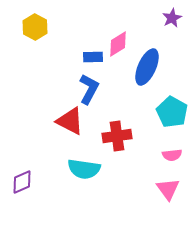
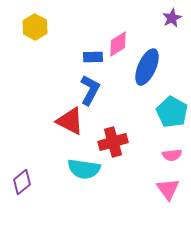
blue L-shape: moved 1 px right, 1 px down
red cross: moved 4 px left, 6 px down; rotated 8 degrees counterclockwise
purple diamond: rotated 15 degrees counterclockwise
